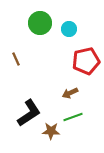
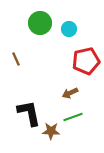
black L-shape: rotated 68 degrees counterclockwise
